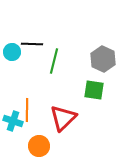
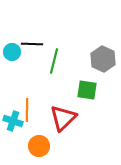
green square: moved 7 px left
